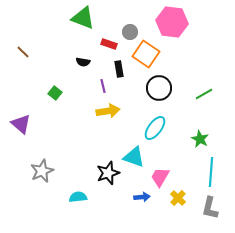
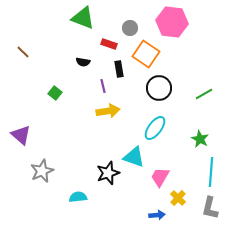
gray circle: moved 4 px up
purple triangle: moved 11 px down
blue arrow: moved 15 px right, 18 px down
